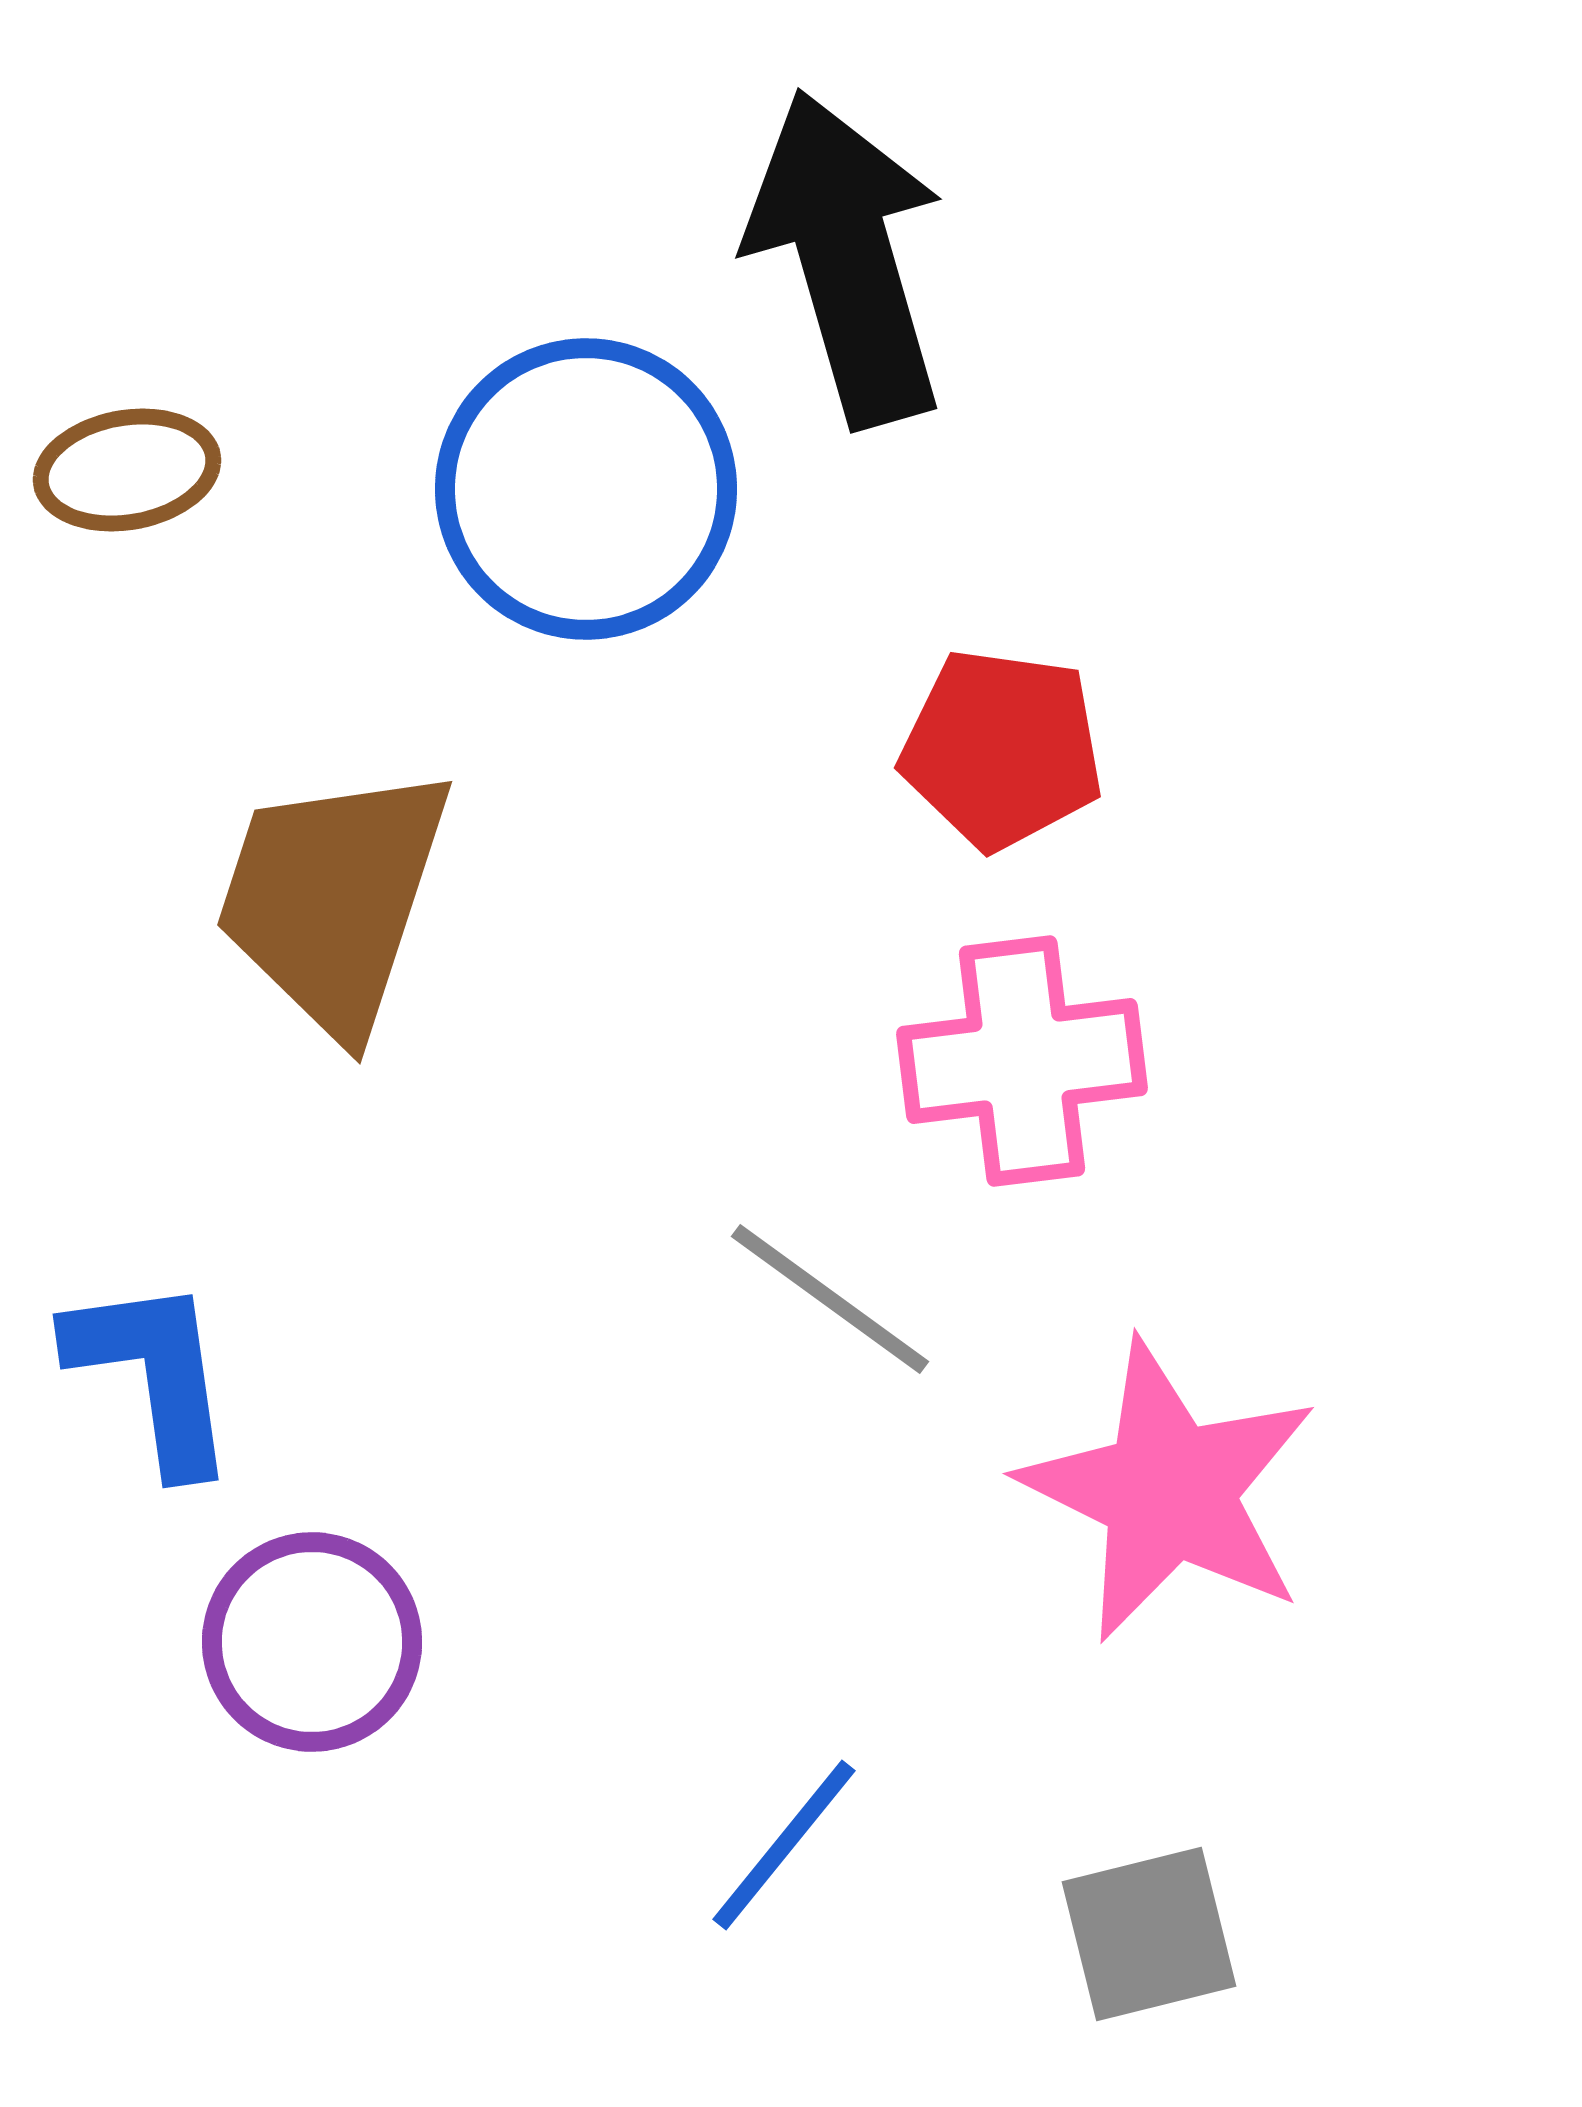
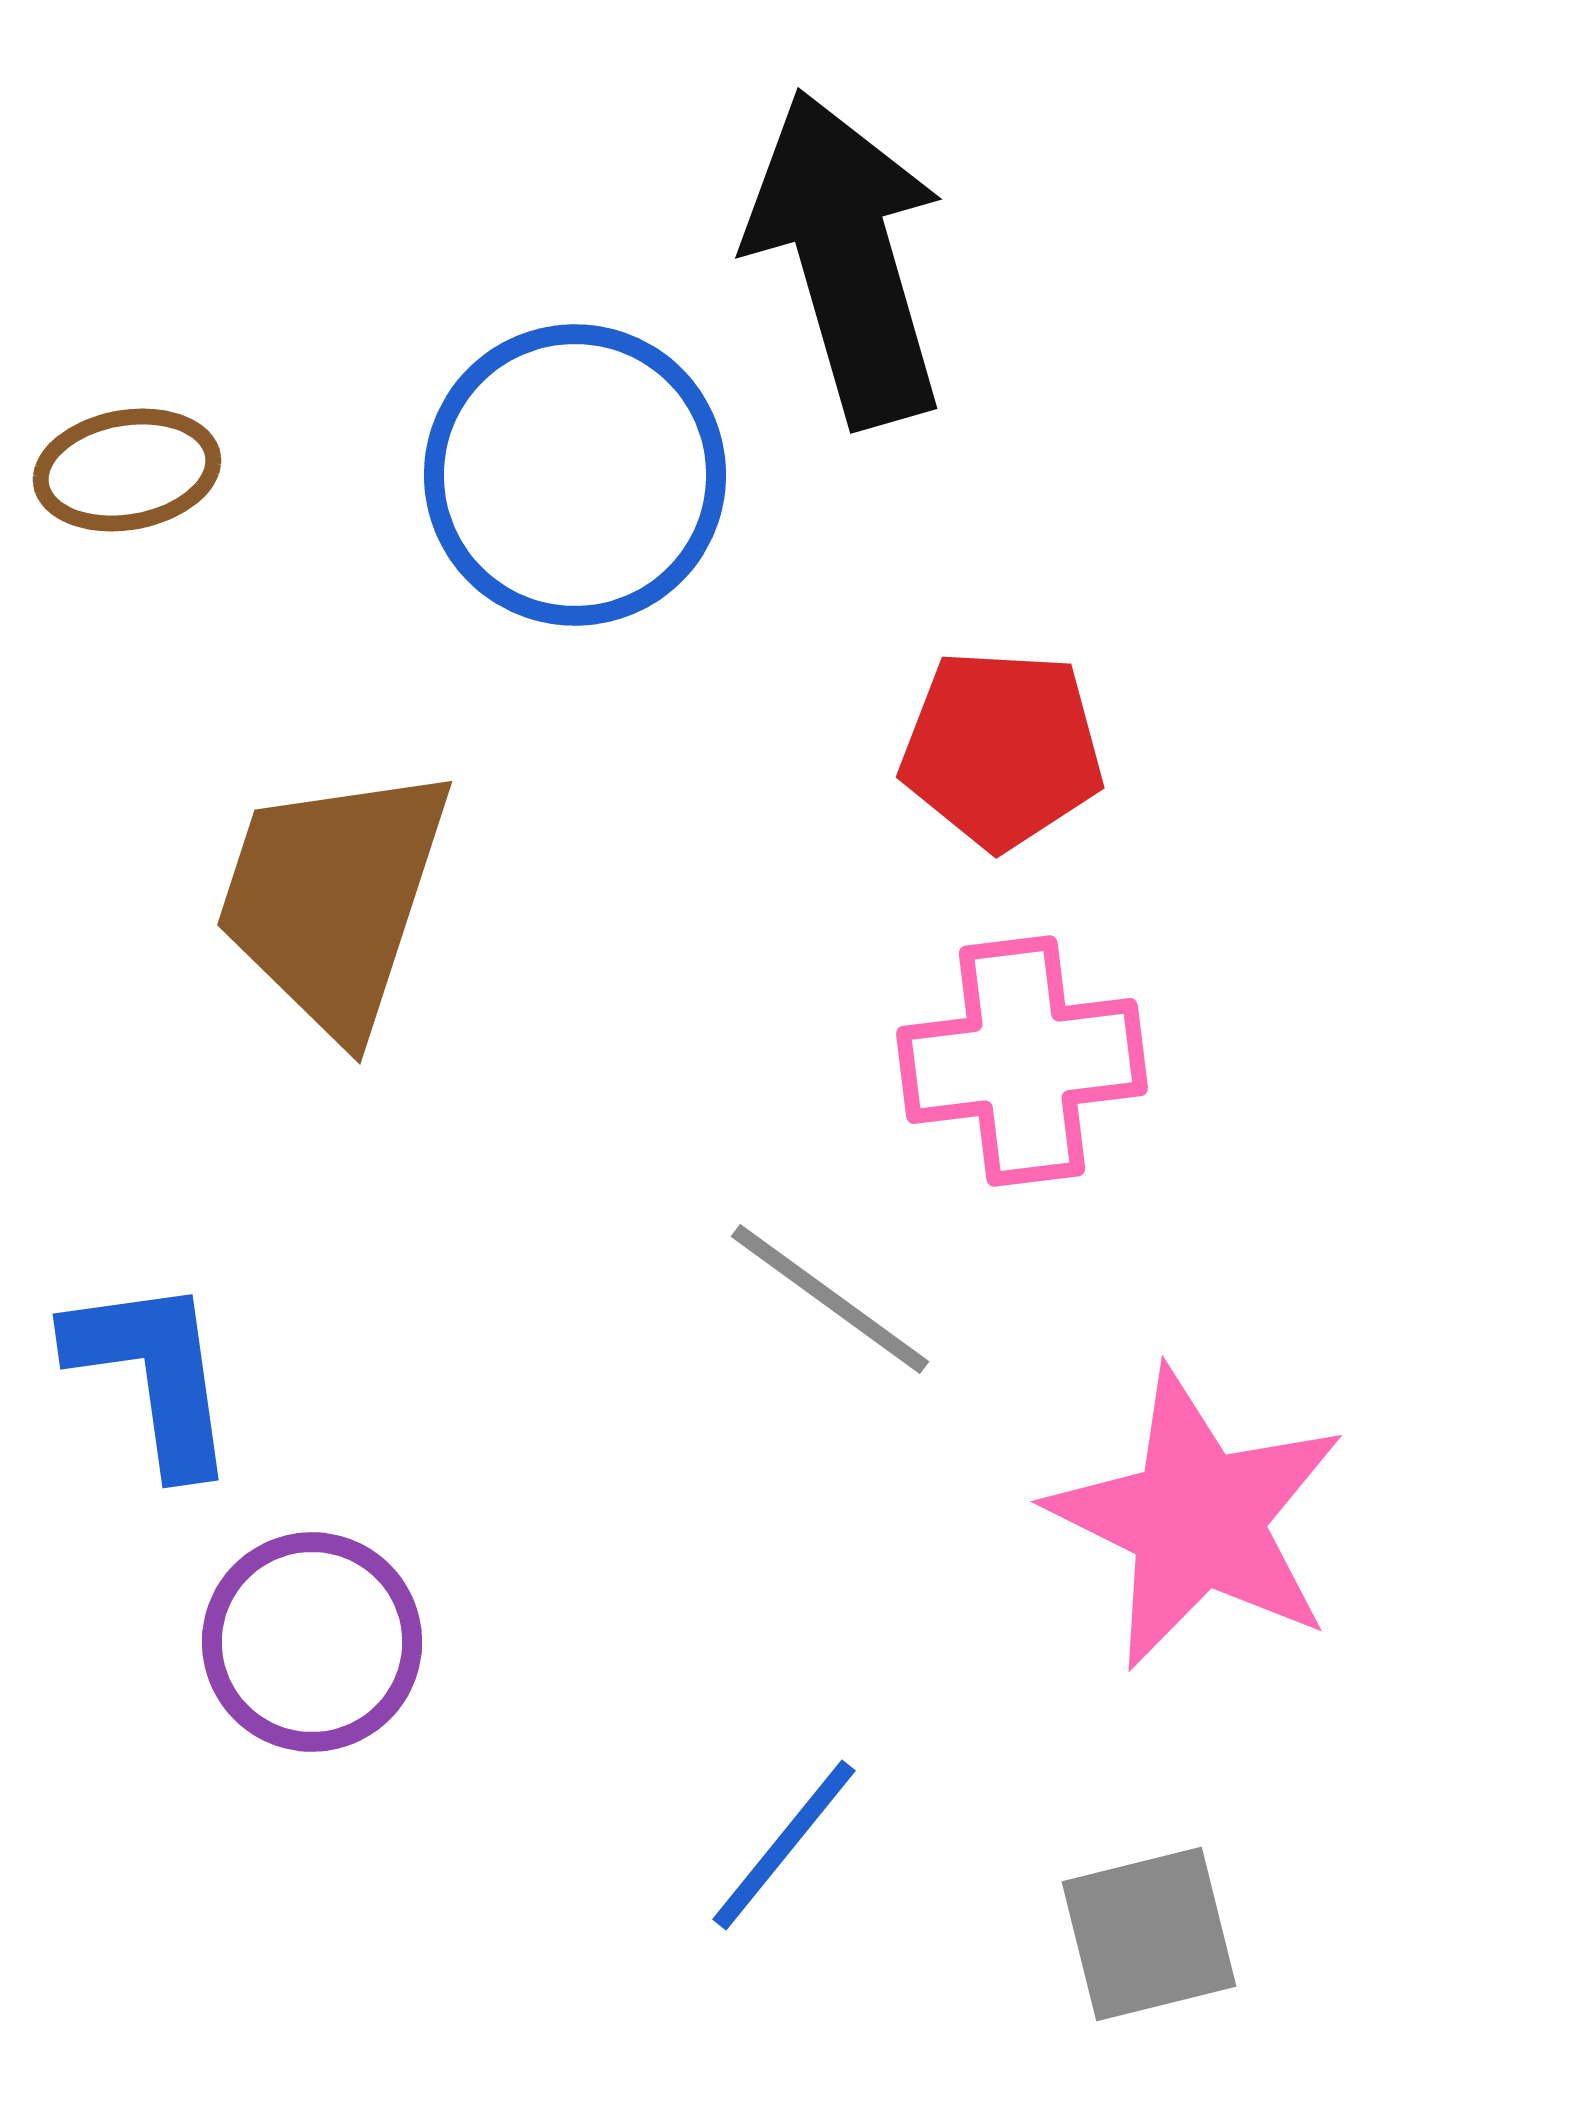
blue circle: moved 11 px left, 14 px up
red pentagon: rotated 5 degrees counterclockwise
pink star: moved 28 px right, 28 px down
